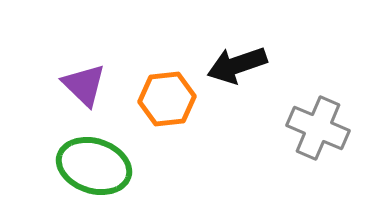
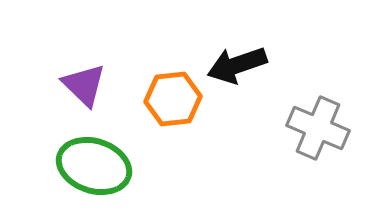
orange hexagon: moved 6 px right
